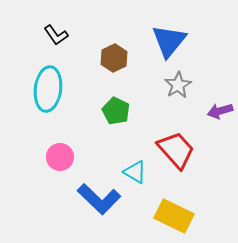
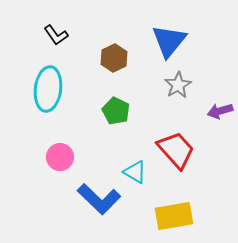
yellow rectangle: rotated 36 degrees counterclockwise
